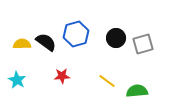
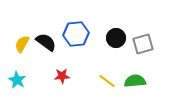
blue hexagon: rotated 10 degrees clockwise
yellow semicircle: rotated 60 degrees counterclockwise
green semicircle: moved 2 px left, 10 px up
